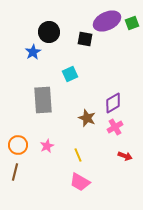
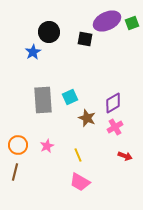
cyan square: moved 23 px down
